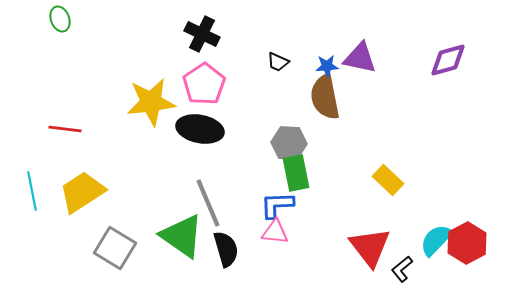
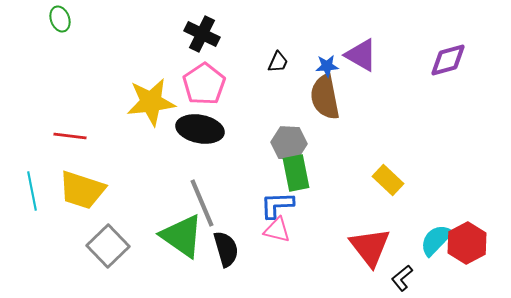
purple triangle: moved 1 px right, 3 px up; rotated 18 degrees clockwise
black trapezoid: rotated 90 degrees counterclockwise
red line: moved 5 px right, 7 px down
yellow trapezoid: moved 2 px up; rotated 129 degrees counterclockwise
gray line: moved 6 px left
pink triangle: moved 2 px right, 2 px up; rotated 8 degrees clockwise
gray square: moved 7 px left, 2 px up; rotated 15 degrees clockwise
black L-shape: moved 9 px down
